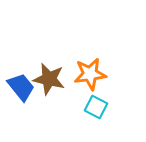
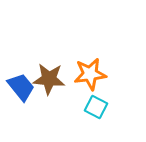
brown star: rotated 8 degrees counterclockwise
